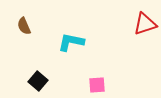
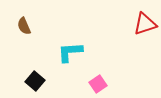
cyan L-shape: moved 1 px left, 10 px down; rotated 16 degrees counterclockwise
black square: moved 3 px left
pink square: moved 1 px right, 1 px up; rotated 30 degrees counterclockwise
